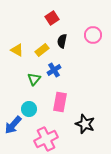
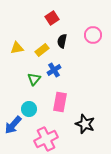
yellow triangle: moved 2 px up; rotated 40 degrees counterclockwise
